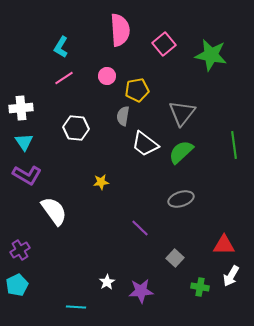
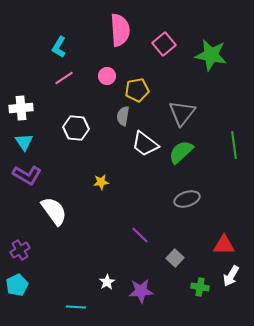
cyan L-shape: moved 2 px left
gray ellipse: moved 6 px right
purple line: moved 7 px down
